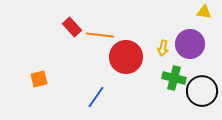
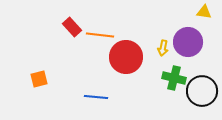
purple circle: moved 2 px left, 2 px up
blue line: rotated 60 degrees clockwise
